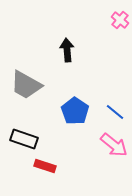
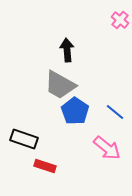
gray trapezoid: moved 34 px right
pink arrow: moved 7 px left, 3 px down
